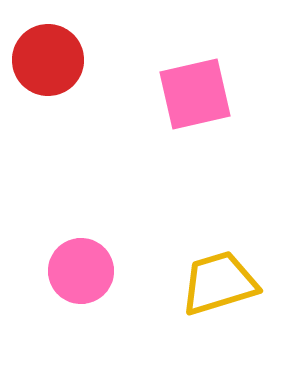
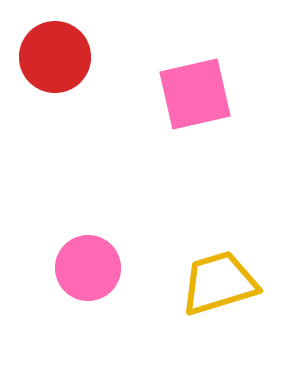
red circle: moved 7 px right, 3 px up
pink circle: moved 7 px right, 3 px up
